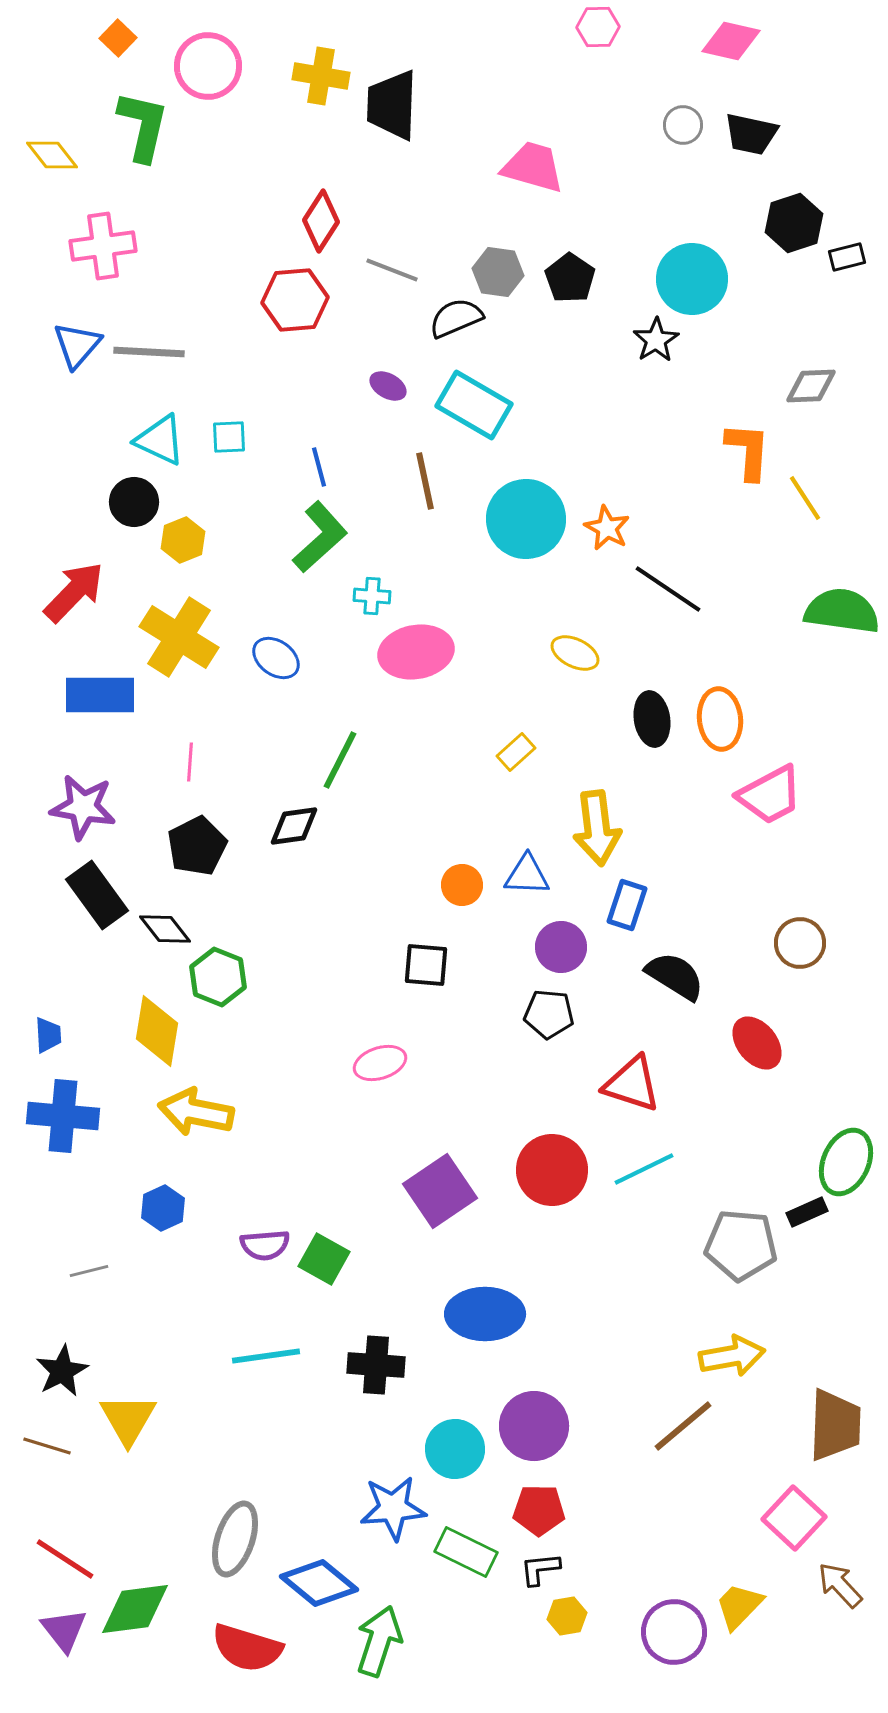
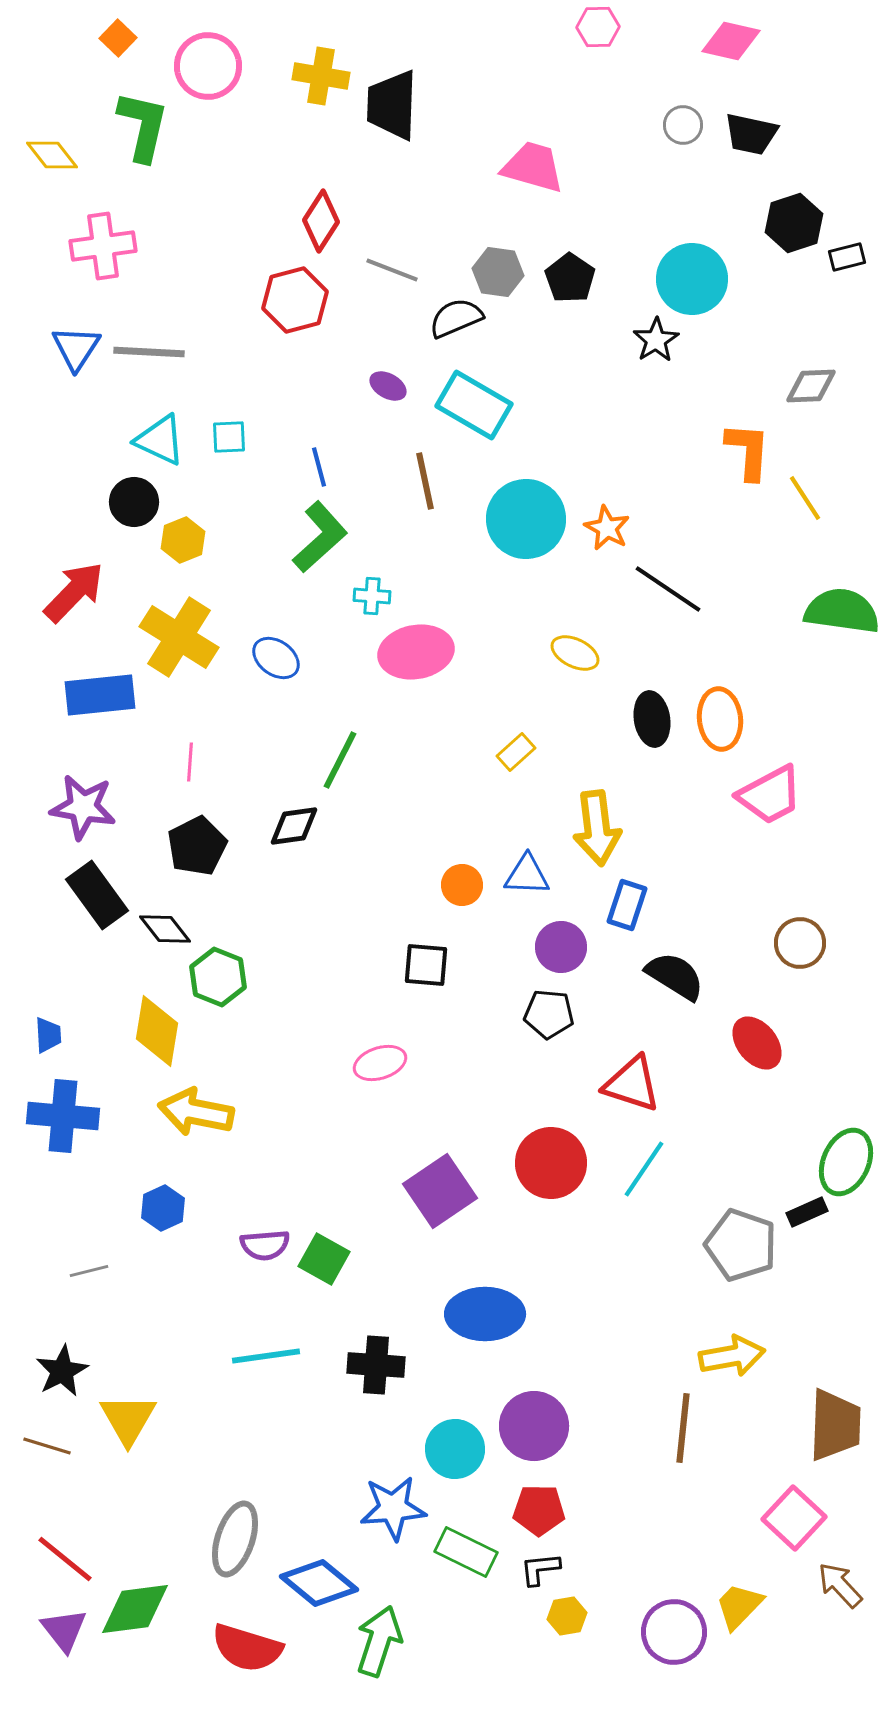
red hexagon at (295, 300): rotated 10 degrees counterclockwise
blue triangle at (77, 345): moved 1 px left, 3 px down; rotated 8 degrees counterclockwise
blue rectangle at (100, 695): rotated 6 degrees counterclockwise
cyan line at (644, 1169): rotated 30 degrees counterclockwise
red circle at (552, 1170): moved 1 px left, 7 px up
gray pentagon at (741, 1245): rotated 14 degrees clockwise
brown line at (683, 1426): moved 2 px down; rotated 44 degrees counterclockwise
red line at (65, 1559): rotated 6 degrees clockwise
